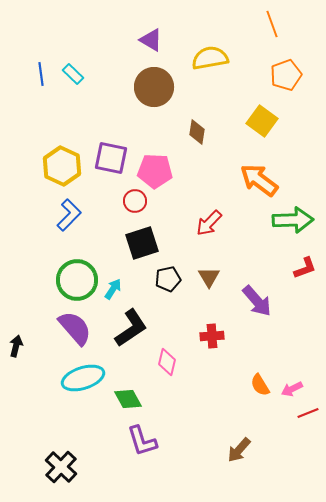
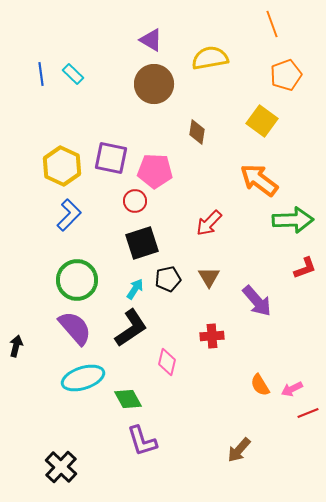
brown circle: moved 3 px up
cyan arrow: moved 22 px right
